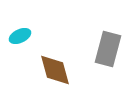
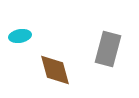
cyan ellipse: rotated 15 degrees clockwise
